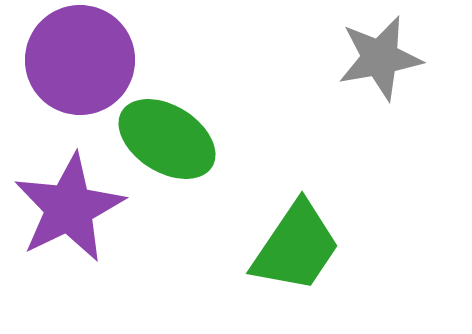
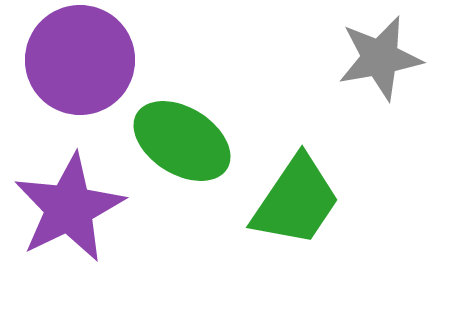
green ellipse: moved 15 px right, 2 px down
green trapezoid: moved 46 px up
